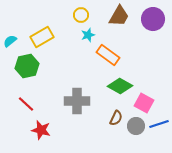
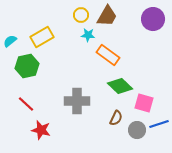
brown trapezoid: moved 12 px left
cyan star: rotated 24 degrees clockwise
green diamond: rotated 15 degrees clockwise
pink square: rotated 12 degrees counterclockwise
gray circle: moved 1 px right, 4 px down
